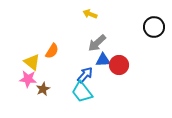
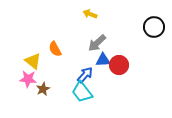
orange semicircle: moved 3 px right, 2 px up; rotated 119 degrees clockwise
yellow triangle: moved 1 px right, 1 px up
